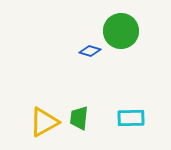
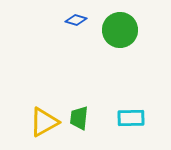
green circle: moved 1 px left, 1 px up
blue diamond: moved 14 px left, 31 px up
